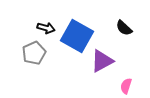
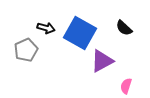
blue square: moved 3 px right, 3 px up
gray pentagon: moved 8 px left, 3 px up
